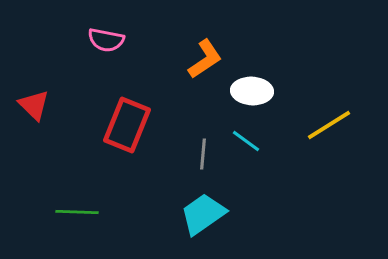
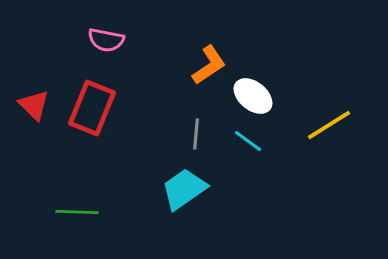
orange L-shape: moved 4 px right, 6 px down
white ellipse: moved 1 px right, 5 px down; rotated 36 degrees clockwise
red rectangle: moved 35 px left, 17 px up
cyan line: moved 2 px right
gray line: moved 7 px left, 20 px up
cyan trapezoid: moved 19 px left, 25 px up
